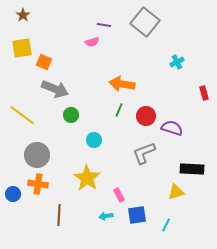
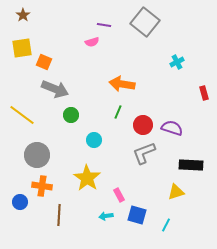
green line: moved 1 px left, 2 px down
red circle: moved 3 px left, 9 px down
black rectangle: moved 1 px left, 4 px up
orange cross: moved 4 px right, 2 px down
blue circle: moved 7 px right, 8 px down
blue square: rotated 24 degrees clockwise
